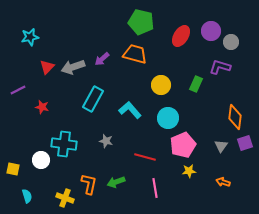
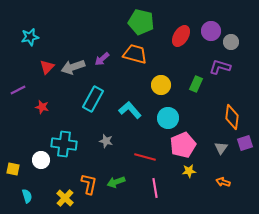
orange diamond: moved 3 px left
gray triangle: moved 2 px down
yellow cross: rotated 24 degrees clockwise
